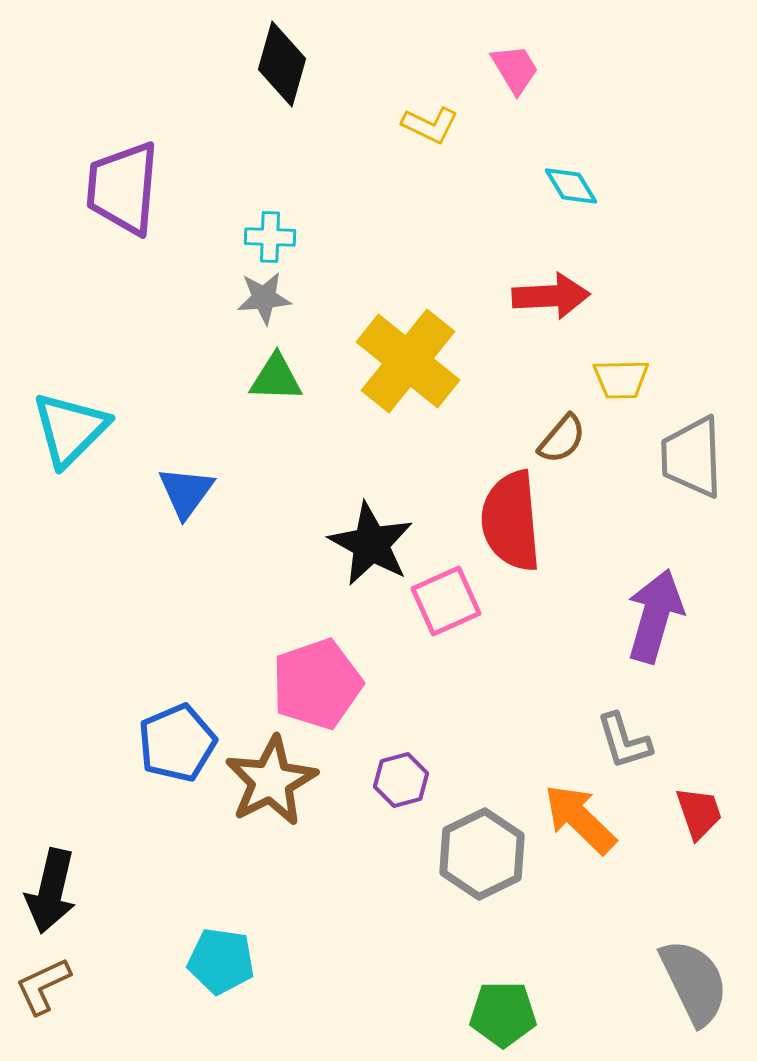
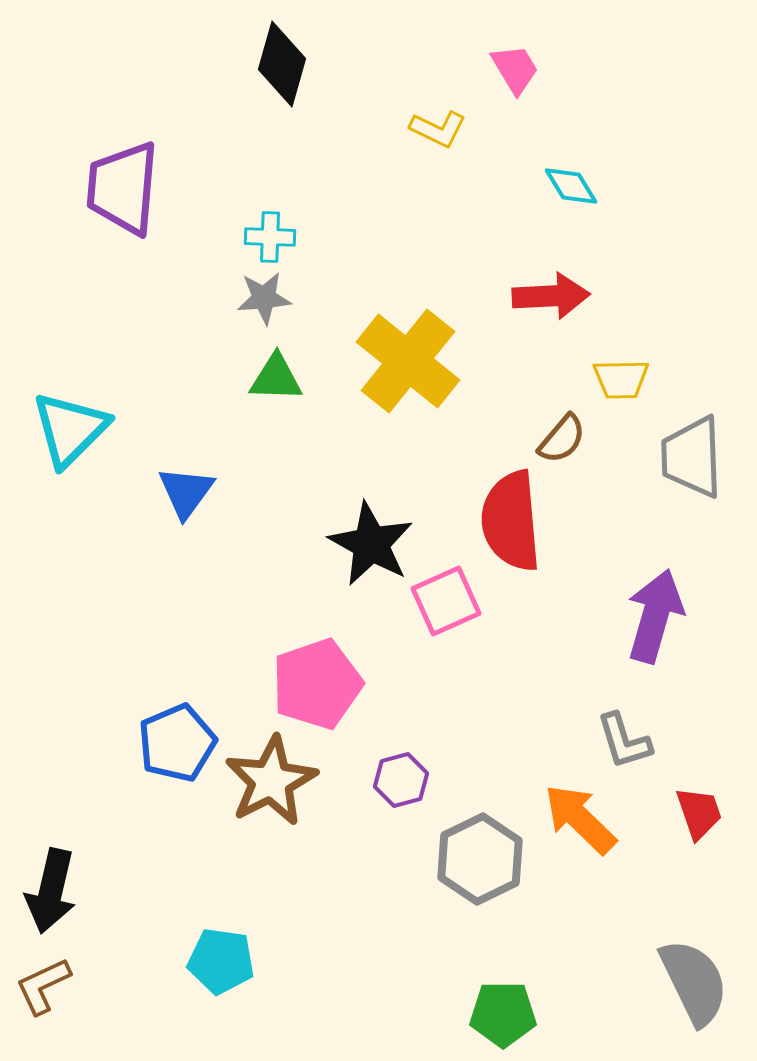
yellow L-shape: moved 8 px right, 4 px down
gray hexagon: moved 2 px left, 5 px down
